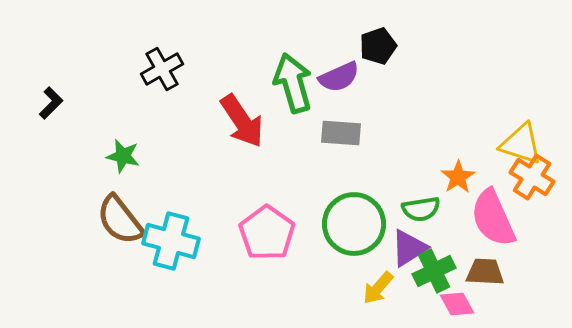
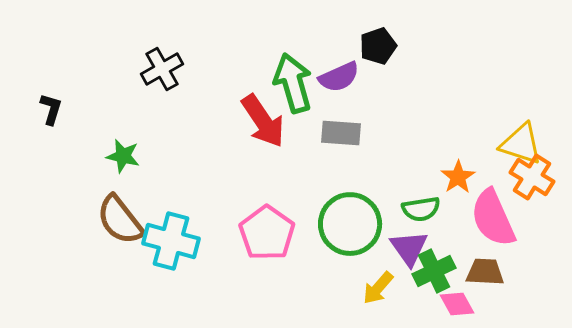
black L-shape: moved 6 px down; rotated 28 degrees counterclockwise
red arrow: moved 21 px right
green circle: moved 4 px left
purple triangle: rotated 33 degrees counterclockwise
